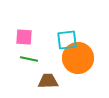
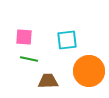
orange circle: moved 11 px right, 13 px down
